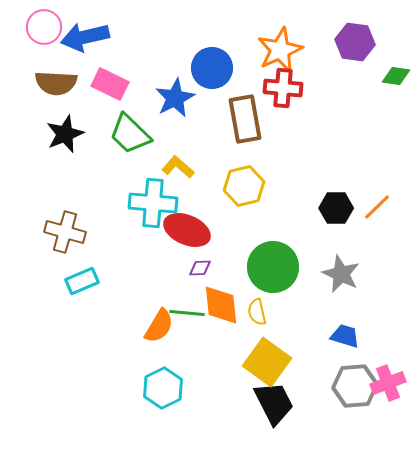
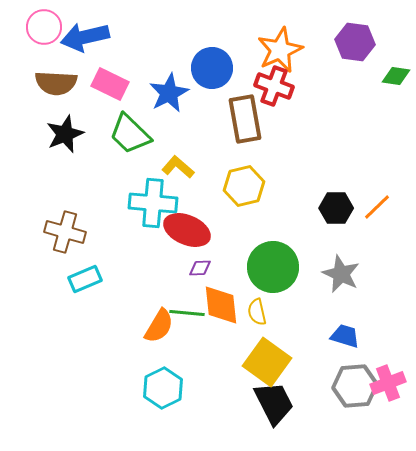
red cross: moved 9 px left, 2 px up; rotated 15 degrees clockwise
blue star: moved 6 px left, 5 px up
cyan rectangle: moved 3 px right, 2 px up
